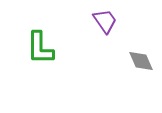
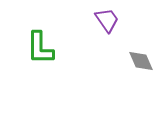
purple trapezoid: moved 2 px right, 1 px up
